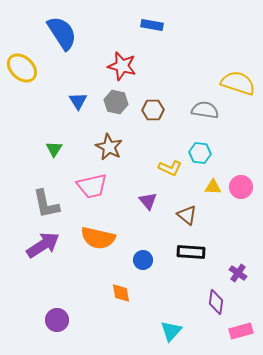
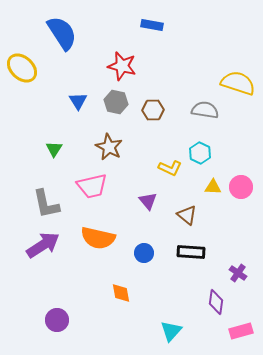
cyan hexagon: rotated 20 degrees clockwise
blue circle: moved 1 px right, 7 px up
